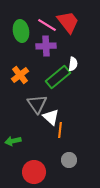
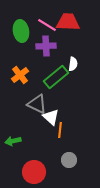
red trapezoid: rotated 50 degrees counterclockwise
green rectangle: moved 2 px left
gray triangle: rotated 30 degrees counterclockwise
